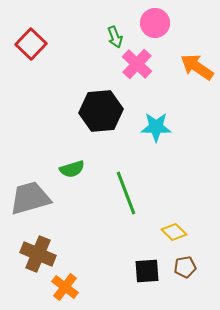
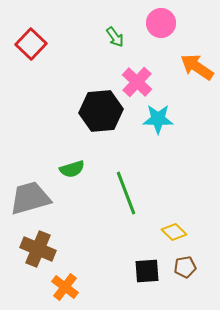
pink circle: moved 6 px right
green arrow: rotated 15 degrees counterclockwise
pink cross: moved 18 px down
cyan star: moved 2 px right, 8 px up
brown cross: moved 5 px up
